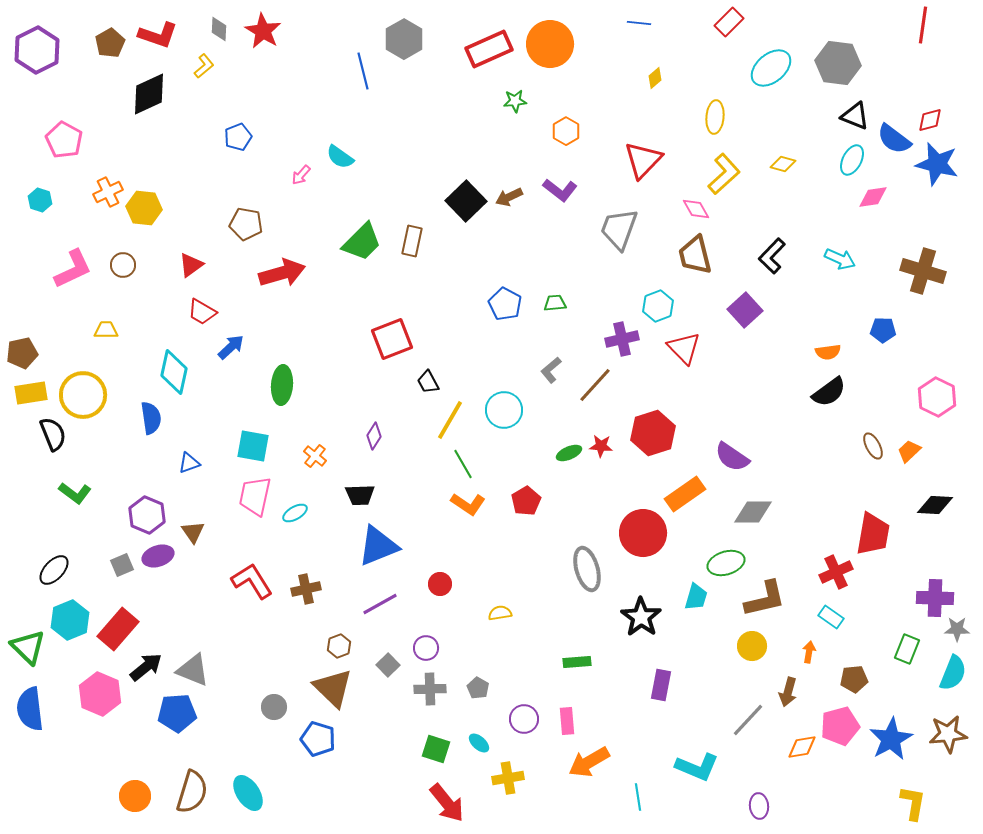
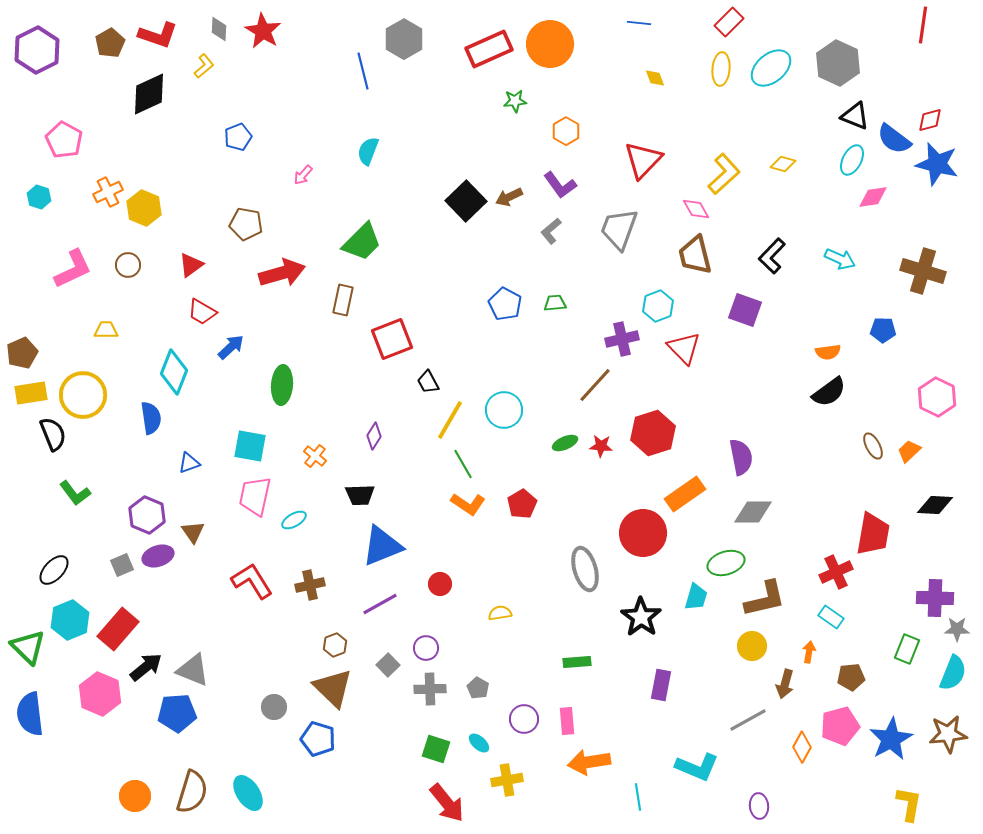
gray hexagon at (838, 63): rotated 18 degrees clockwise
yellow diamond at (655, 78): rotated 70 degrees counterclockwise
yellow ellipse at (715, 117): moved 6 px right, 48 px up
cyan semicircle at (340, 157): moved 28 px right, 6 px up; rotated 76 degrees clockwise
pink arrow at (301, 175): moved 2 px right
purple L-shape at (560, 190): moved 5 px up; rotated 16 degrees clockwise
cyan hexagon at (40, 200): moved 1 px left, 3 px up
yellow hexagon at (144, 208): rotated 16 degrees clockwise
brown rectangle at (412, 241): moved 69 px left, 59 px down
brown circle at (123, 265): moved 5 px right
purple square at (745, 310): rotated 28 degrees counterclockwise
brown pentagon at (22, 353): rotated 12 degrees counterclockwise
gray L-shape at (551, 370): moved 139 px up
cyan diamond at (174, 372): rotated 9 degrees clockwise
cyan square at (253, 446): moved 3 px left
green ellipse at (569, 453): moved 4 px left, 10 px up
purple semicircle at (732, 457): moved 9 px right; rotated 135 degrees counterclockwise
green L-shape at (75, 493): rotated 16 degrees clockwise
red pentagon at (526, 501): moved 4 px left, 3 px down
cyan ellipse at (295, 513): moved 1 px left, 7 px down
blue triangle at (378, 546): moved 4 px right
gray ellipse at (587, 569): moved 2 px left
brown cross at (306, 589): moved 4 px right, 4 px up
brown hexagon at (339, 646): moved 4 px left, 1 px up
brown pentagon at (854, 679): moved 3 px left, 2 px up
brown arrow at (788, 692): moved 3 px left, 8 px up
blue semicircle at (30, 709): moved 5 px down
gray line at (748, 720): rotated 18 degrees clockwise
orange diamond at (802, 747): rotated 52 degrees counterclockwise
orange arrow at (589, 762): rotated 21 degrees clockwise
yellow cross at (508, 778): moved 1 px left, 2 px down
yellow L-shape at (913, 803): moved 4 px left, 1 px down
